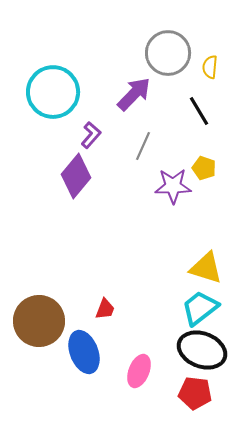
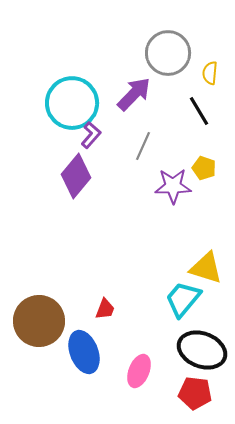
yellow semicircle: moved 6 px down
cyan circle: moved 19 px right, 11 px down
cyan trapezoid: moved 17 px left, 9 px up; rotated 12 degrees counterclockwise
